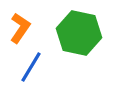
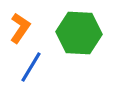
green hexagon: rotated 9 degrees counterclockwise
